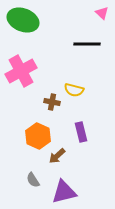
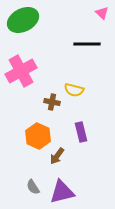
green ellipse: rotated 48 degrees counterclockwise
brown arrow: rotated 12 degrees counterclockwise
gray semicircle: moved 7 px down
purple triangle: moved 2 px left
